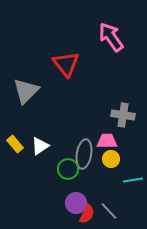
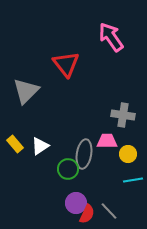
yellow circle: moved 17 px right, 5 px up
